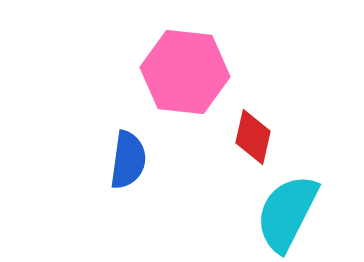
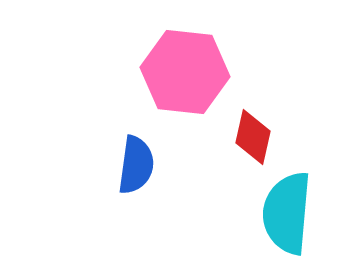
blue semicircle: moved 8 px right, 5 px down
cyan semicircle: rotated 22 degrees counterclockwise
